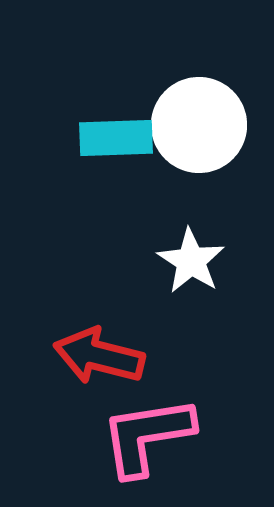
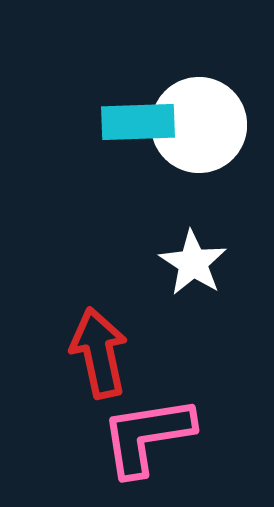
cyan rectangle: moved 22 px right, 16 px up
white star: moved 2 px right, 2 px down
red arrow: moved 3 px up; rotated 64 degrees clockwise
